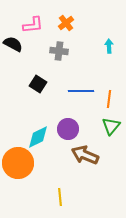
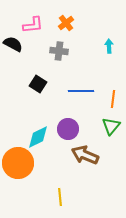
orange line: moved 4 px right
